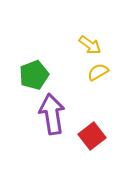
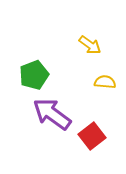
yellow semicircle: moved 7 px right, 10 px down; rotated 35 degrees clockwise
purple arrow: rotated 45 degrees counterclockwise
